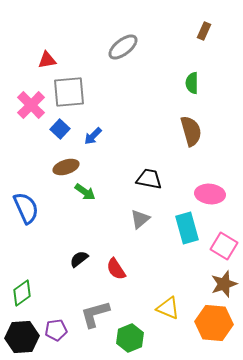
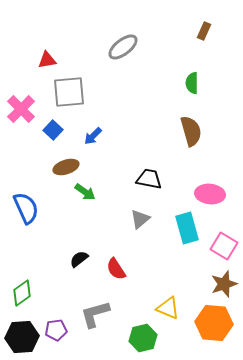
pink cross: moved 10 px left, 4 px down
blue square: moved 7 px left, 1 px down
green hexagon: moved 13 px right; rotated 8 degrees clockwise
